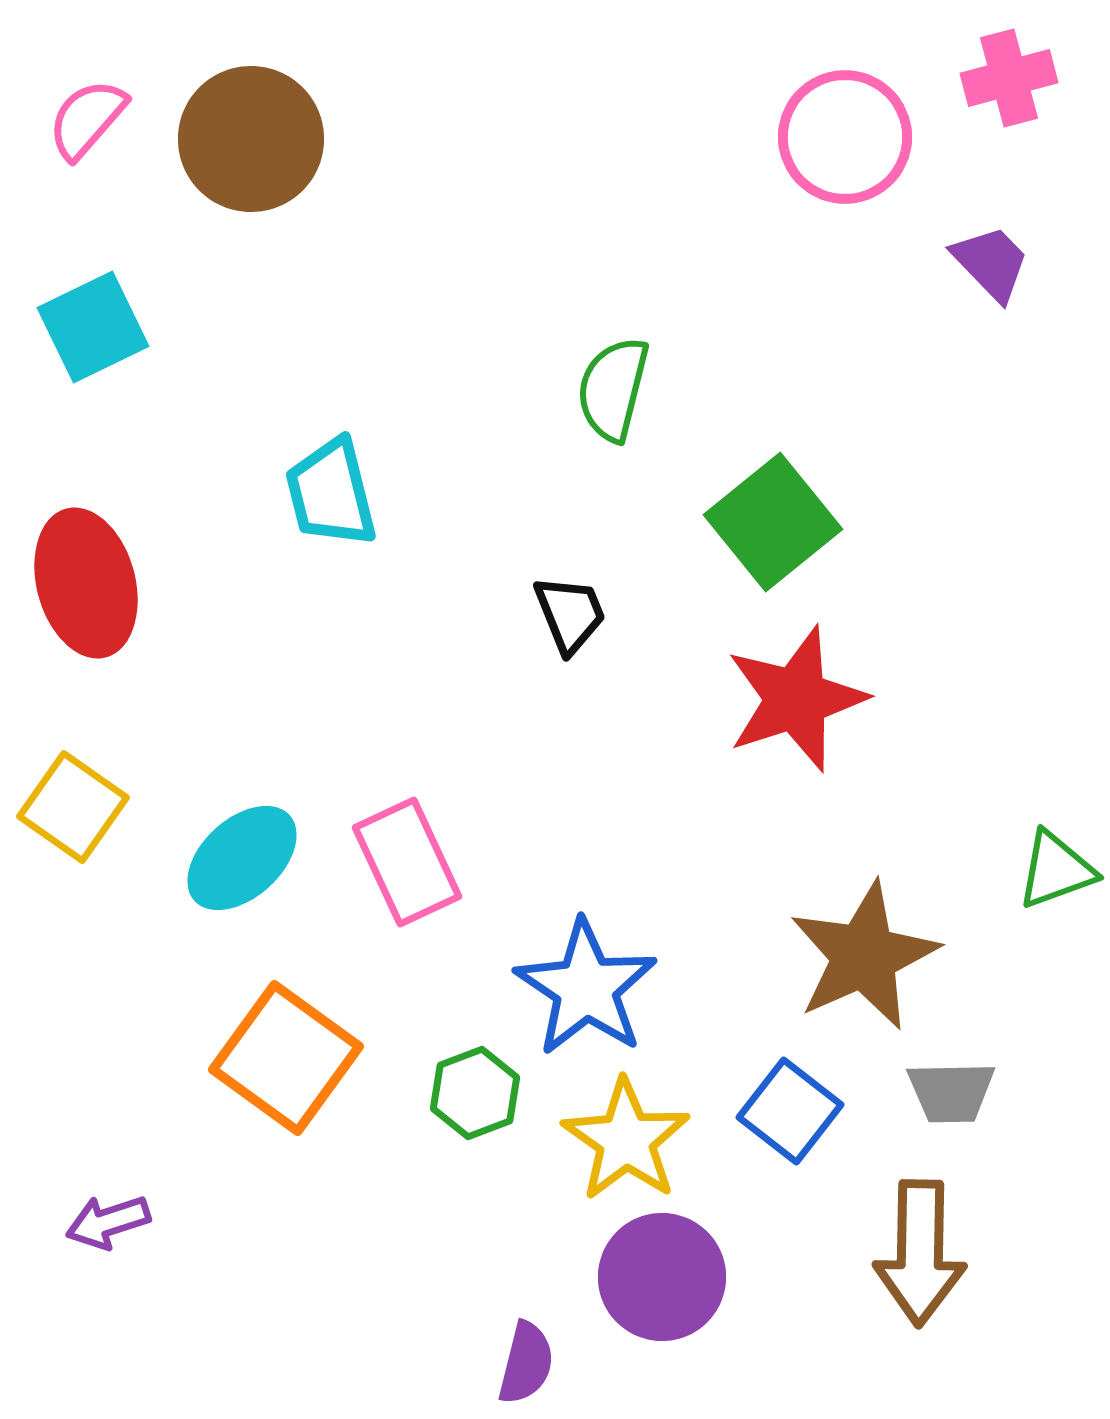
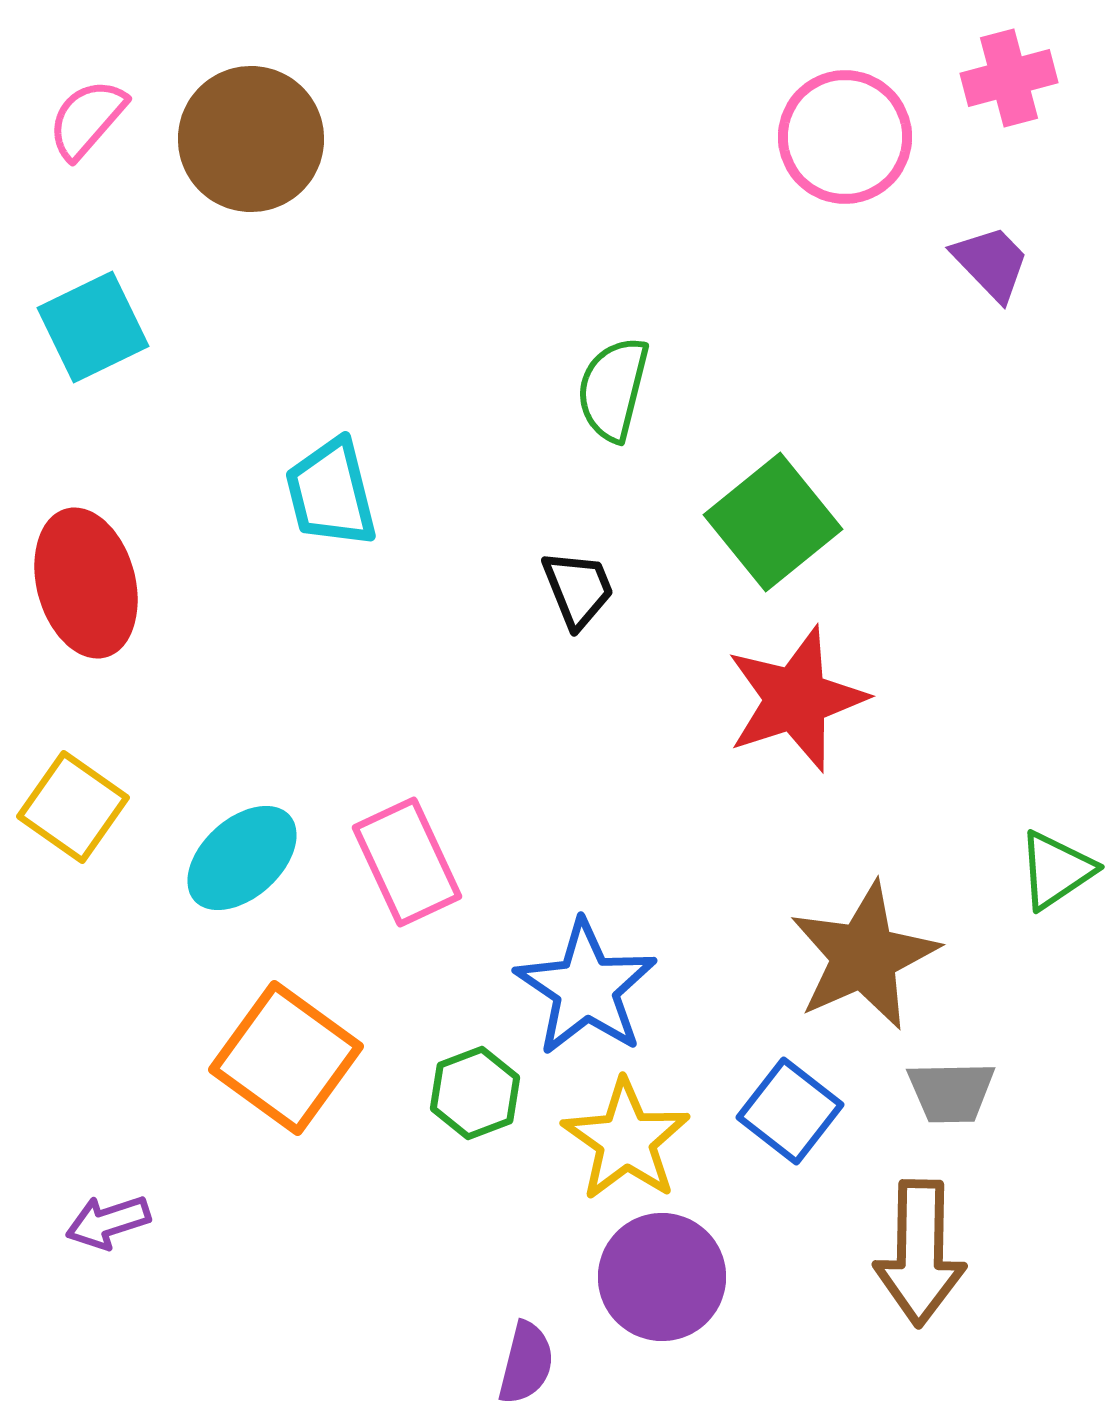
black trapezoid: moved 8 px right, 25 px up
green triangle: rotated 14 degrees counterclockwise
